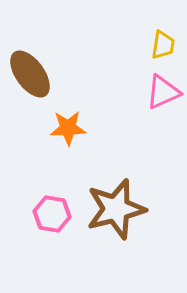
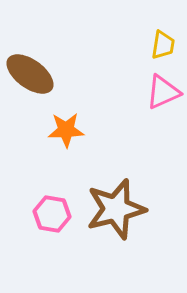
brown ellipse: rotated 18 degrees counterclockwise
orange star: moved 2 px left, 2 px down
